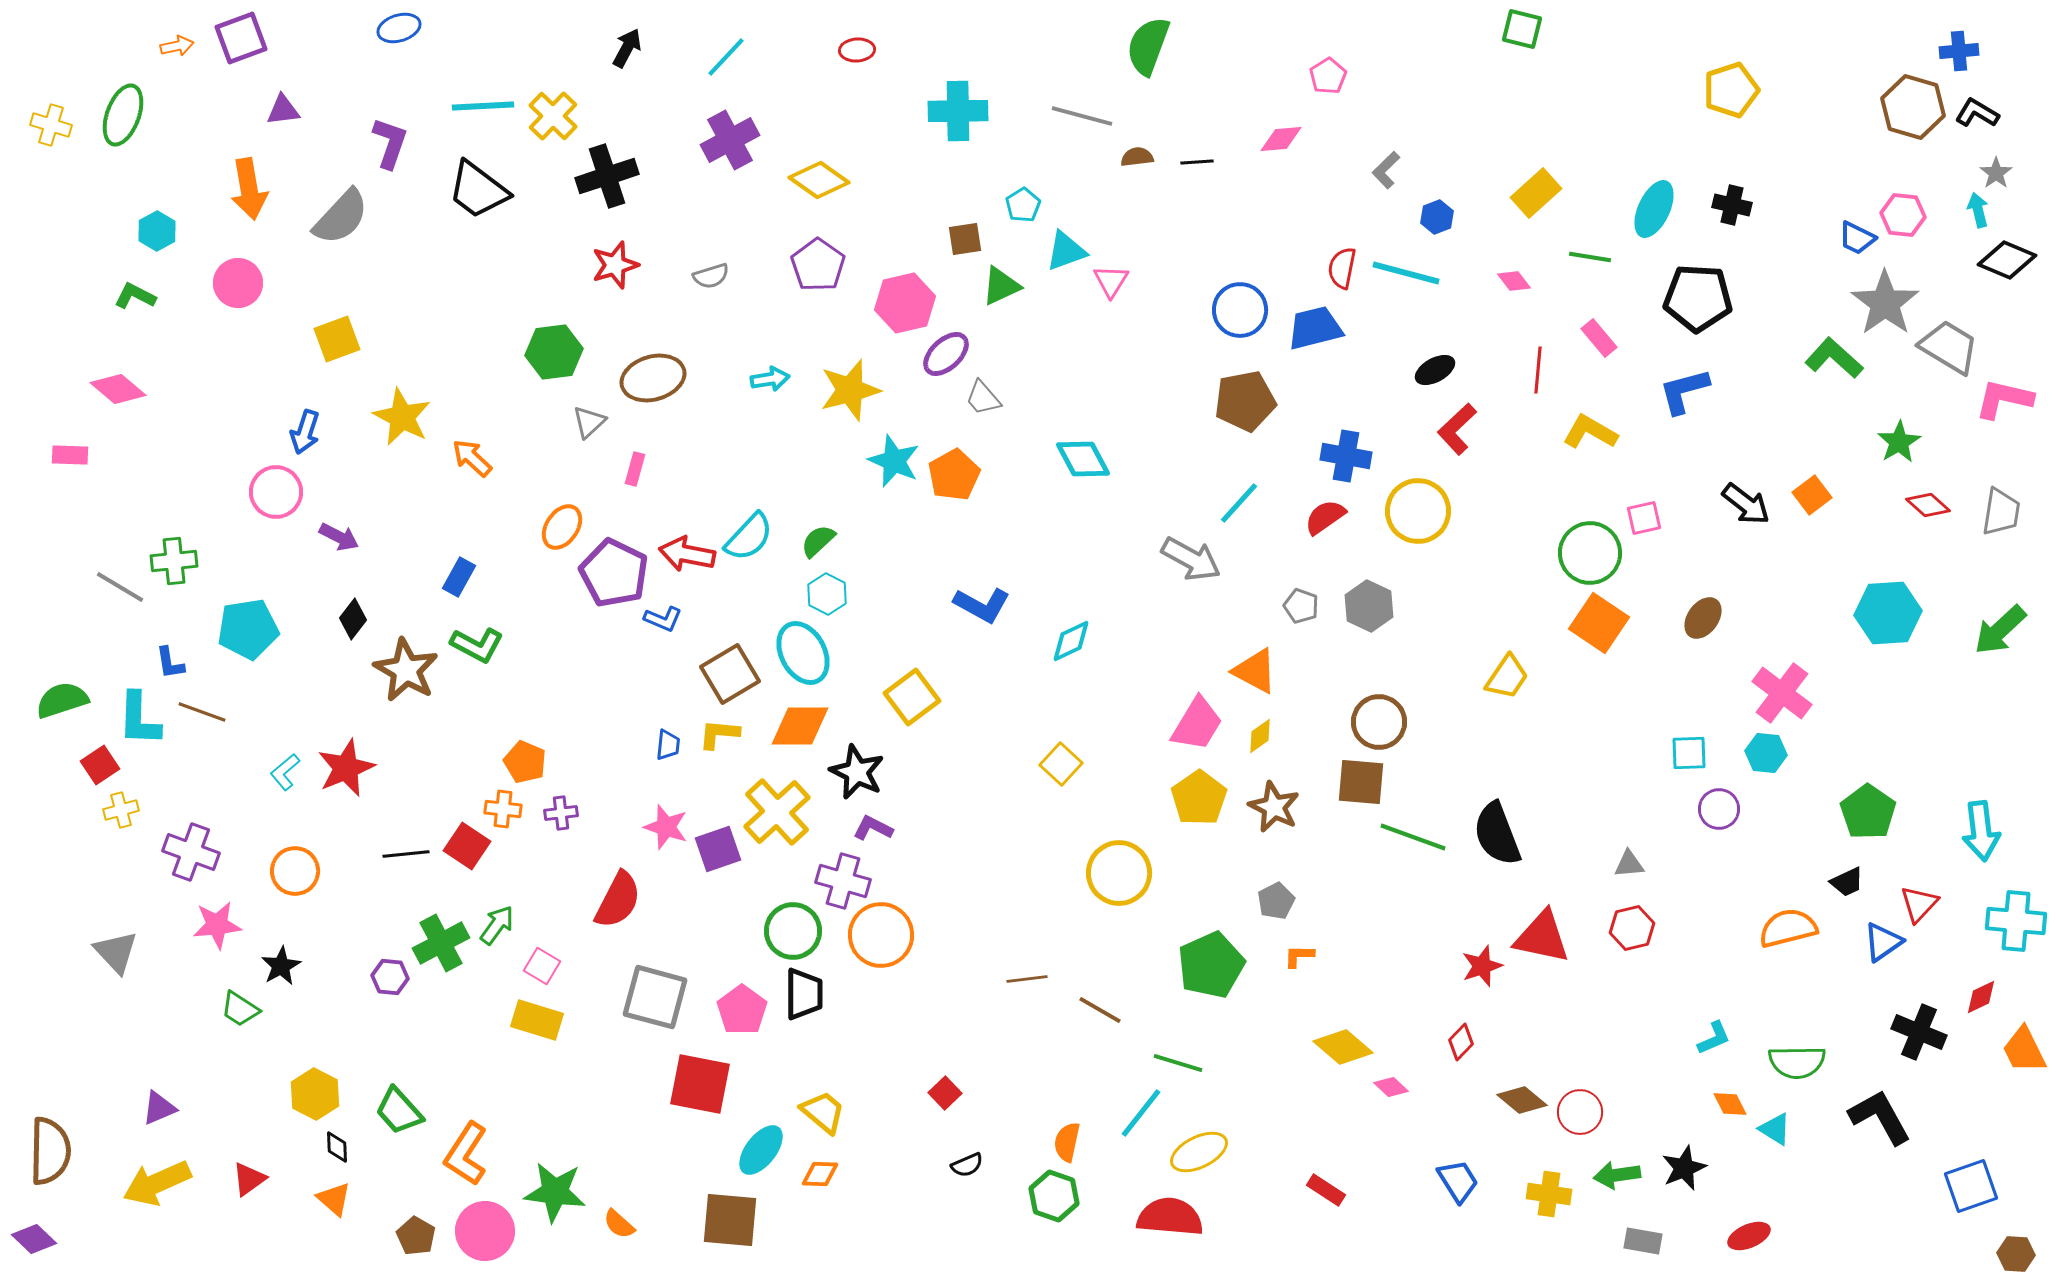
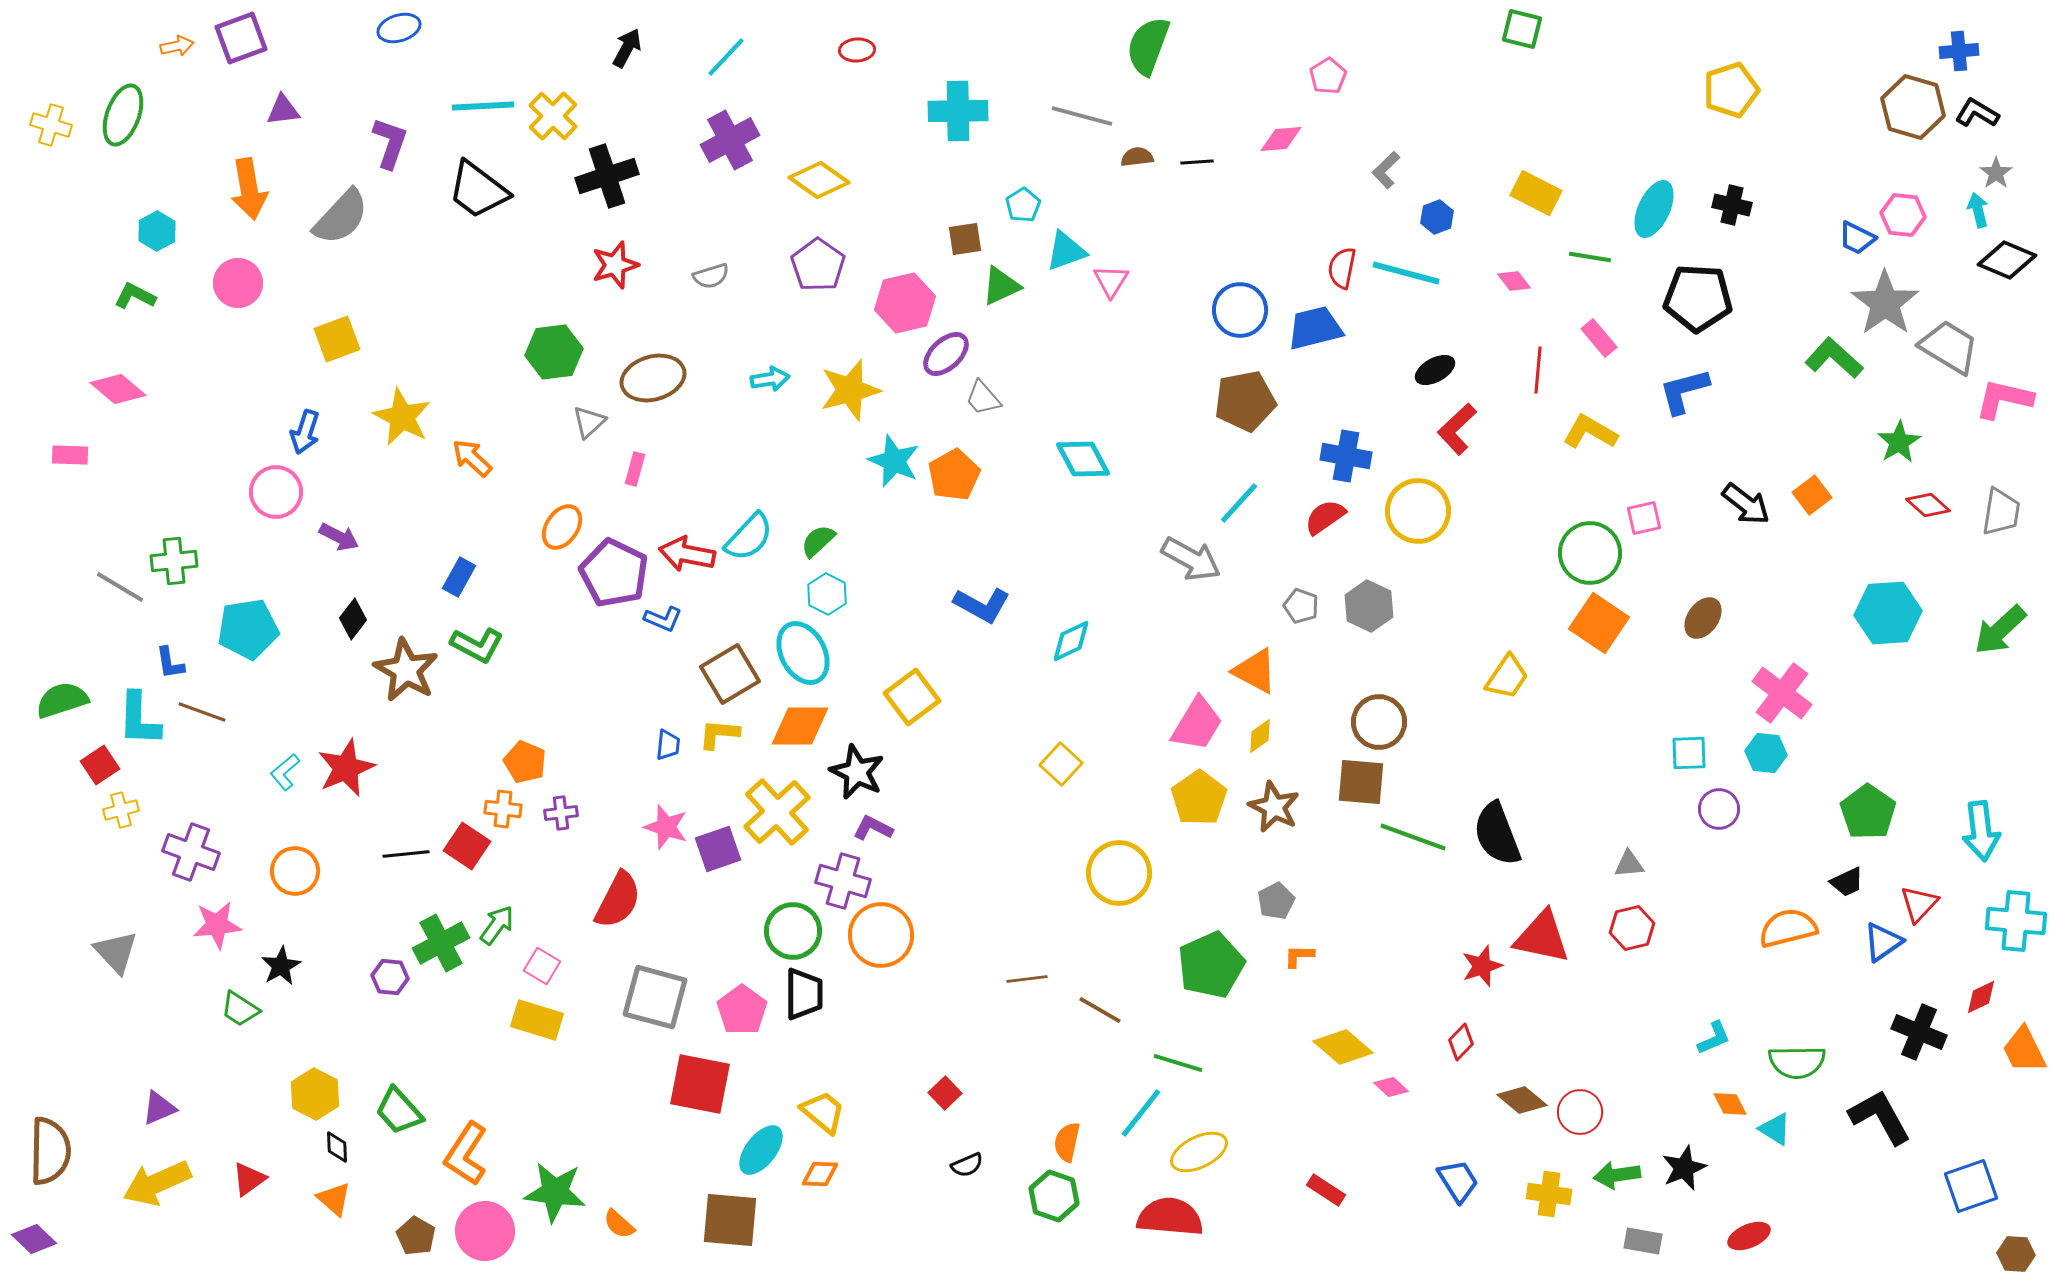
yellow rectangle at (1536, 193): rotated 69 degrees clockwise
